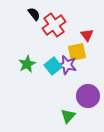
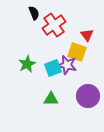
black semicircle: moved 1 px up; rotated 16 degrees clockwise
yellow square: rotated 30 degrees clockwise
cyan square: moved 2 px down; rotated 18 degrees clockwise
green triangle: moved 17 px left, 17 px up; rotated 49 degrees clockwise
